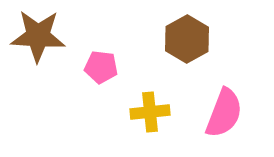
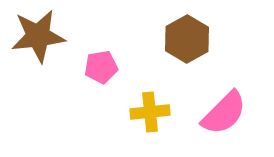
brown star: rotated 10 degrees counterclockwise
pink pentagon: rotated 16 degrees counterclockwise
pink semicircle: rotated 24 degrees clockwise
